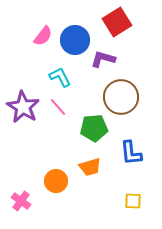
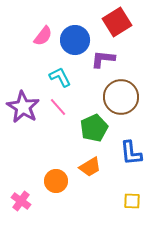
purple L-shape: rotated 10 degrees counterclockwise
green pentagon: rotated 20 degrees counterclockwise
orange trapezoid: rotated 15 degrees counterclockwise
yellow square: moved 1 px left
